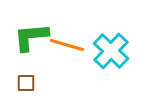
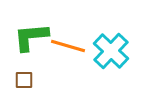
orange line: moved 1 px right, 1 px down
brown square: moved 2 px left, 3 px up
